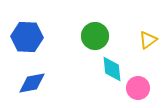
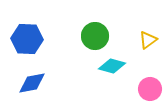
blue hexagon: moved 2 px down
cyan diamond: moved 3 px up; rotated 68 degrees counterclockwise
pink circle: moved 12 px right, 1 px down
